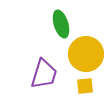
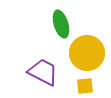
yellow circle: moved 1 px right, 1 px up
purple trapezoid: moved 1 px left, 2 px up; rotated 80 degrees counterclockwise
